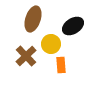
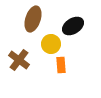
brown cross: moved 7 px left, 4 px down; rotated 10 degrees counterclockwise
